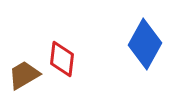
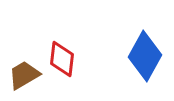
blue diamond: moved 12 px down
